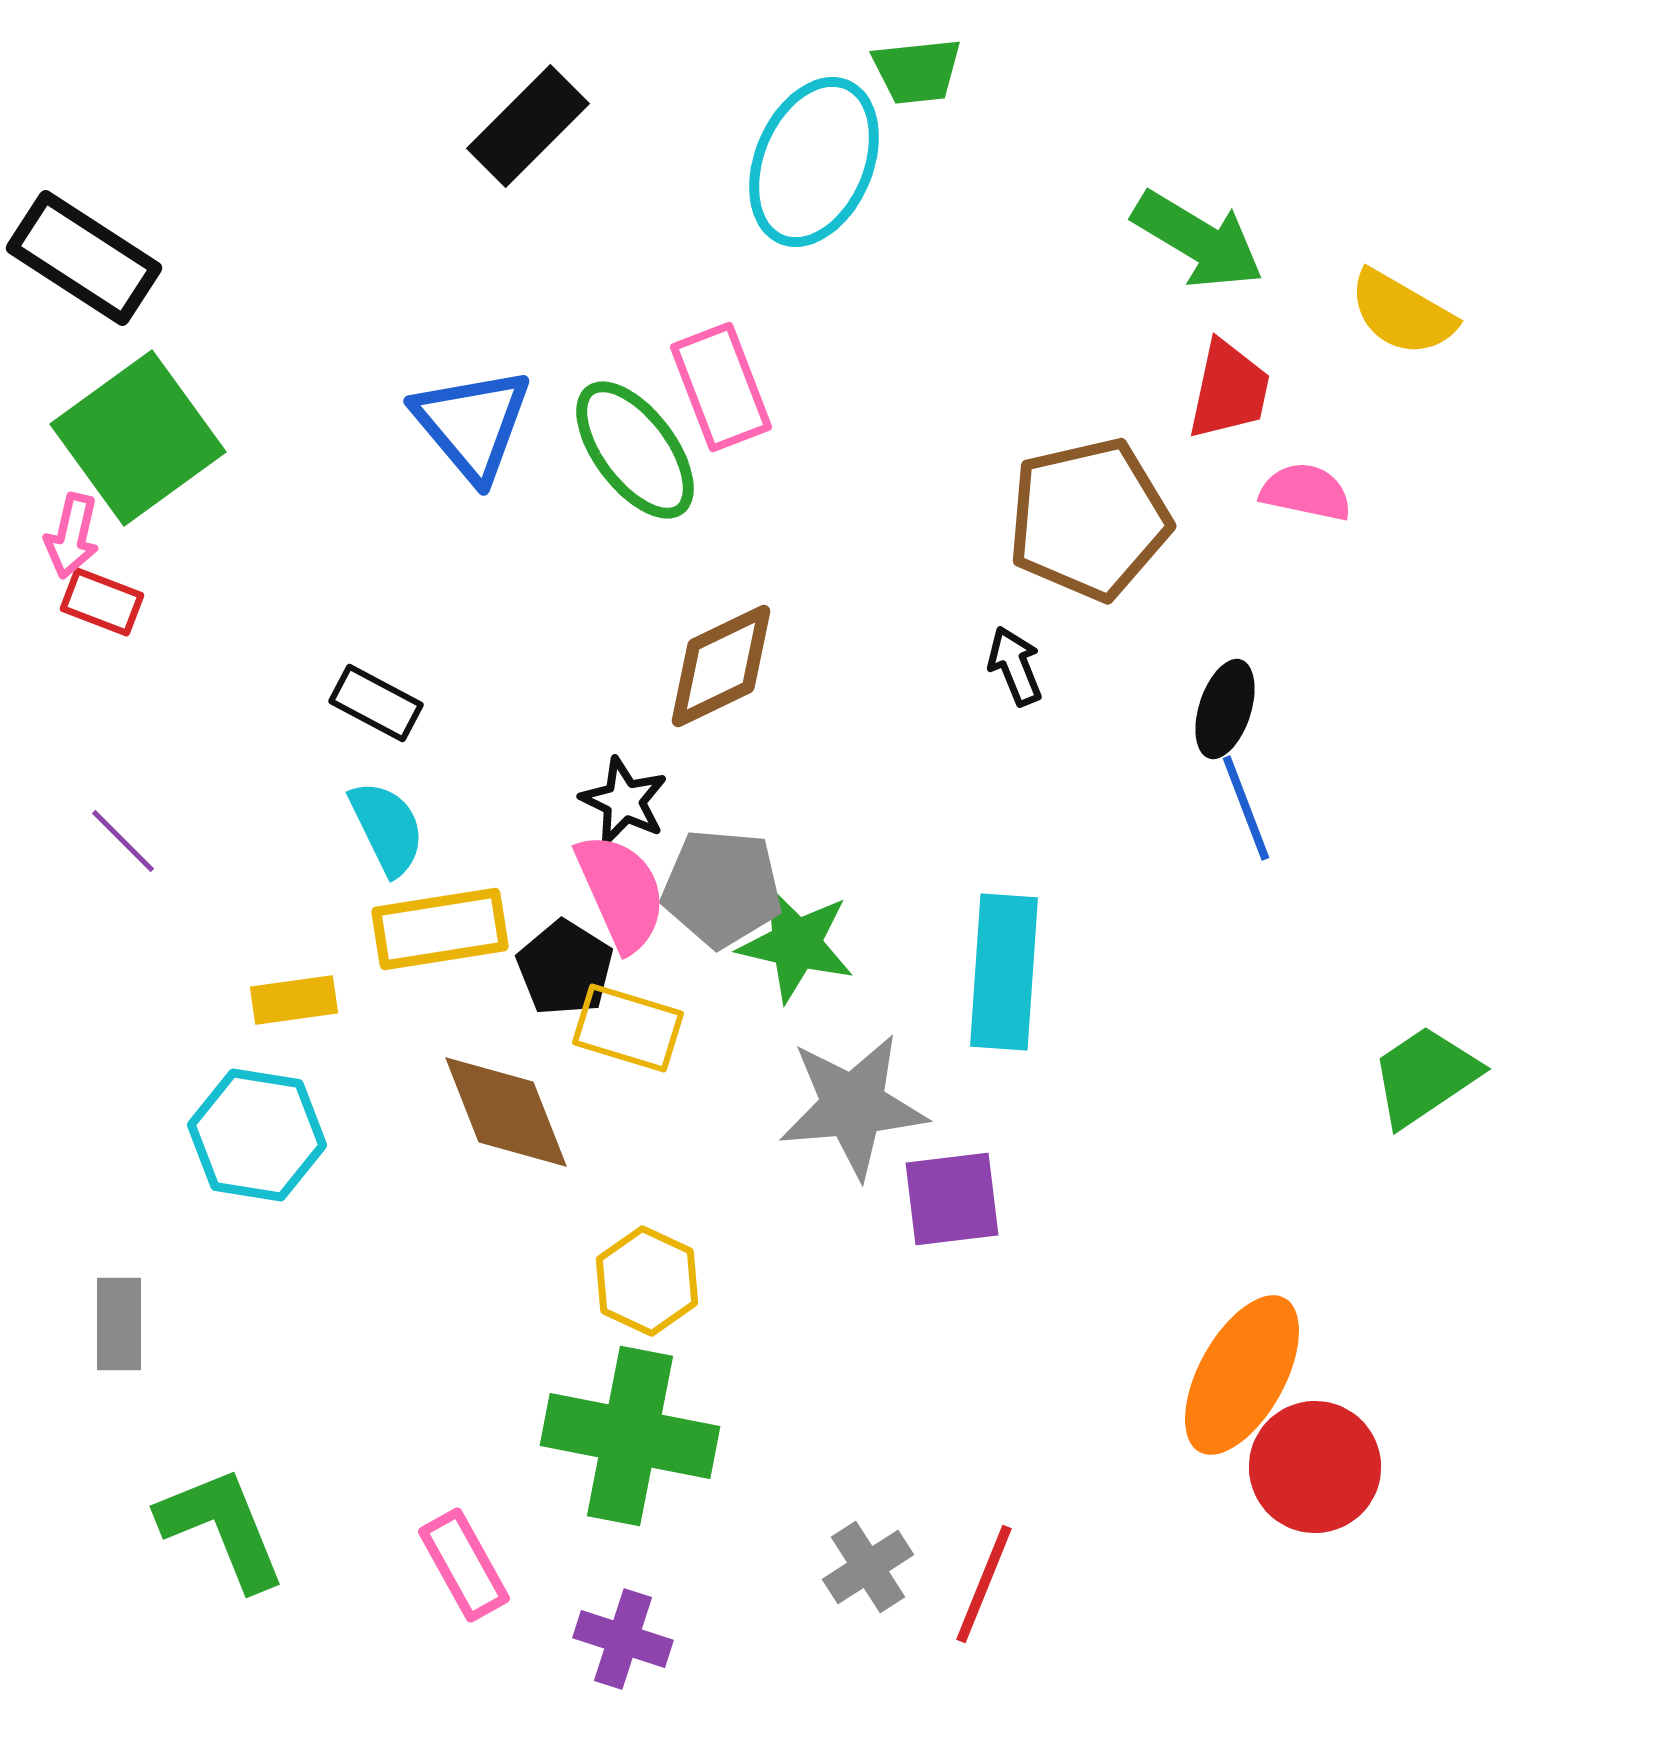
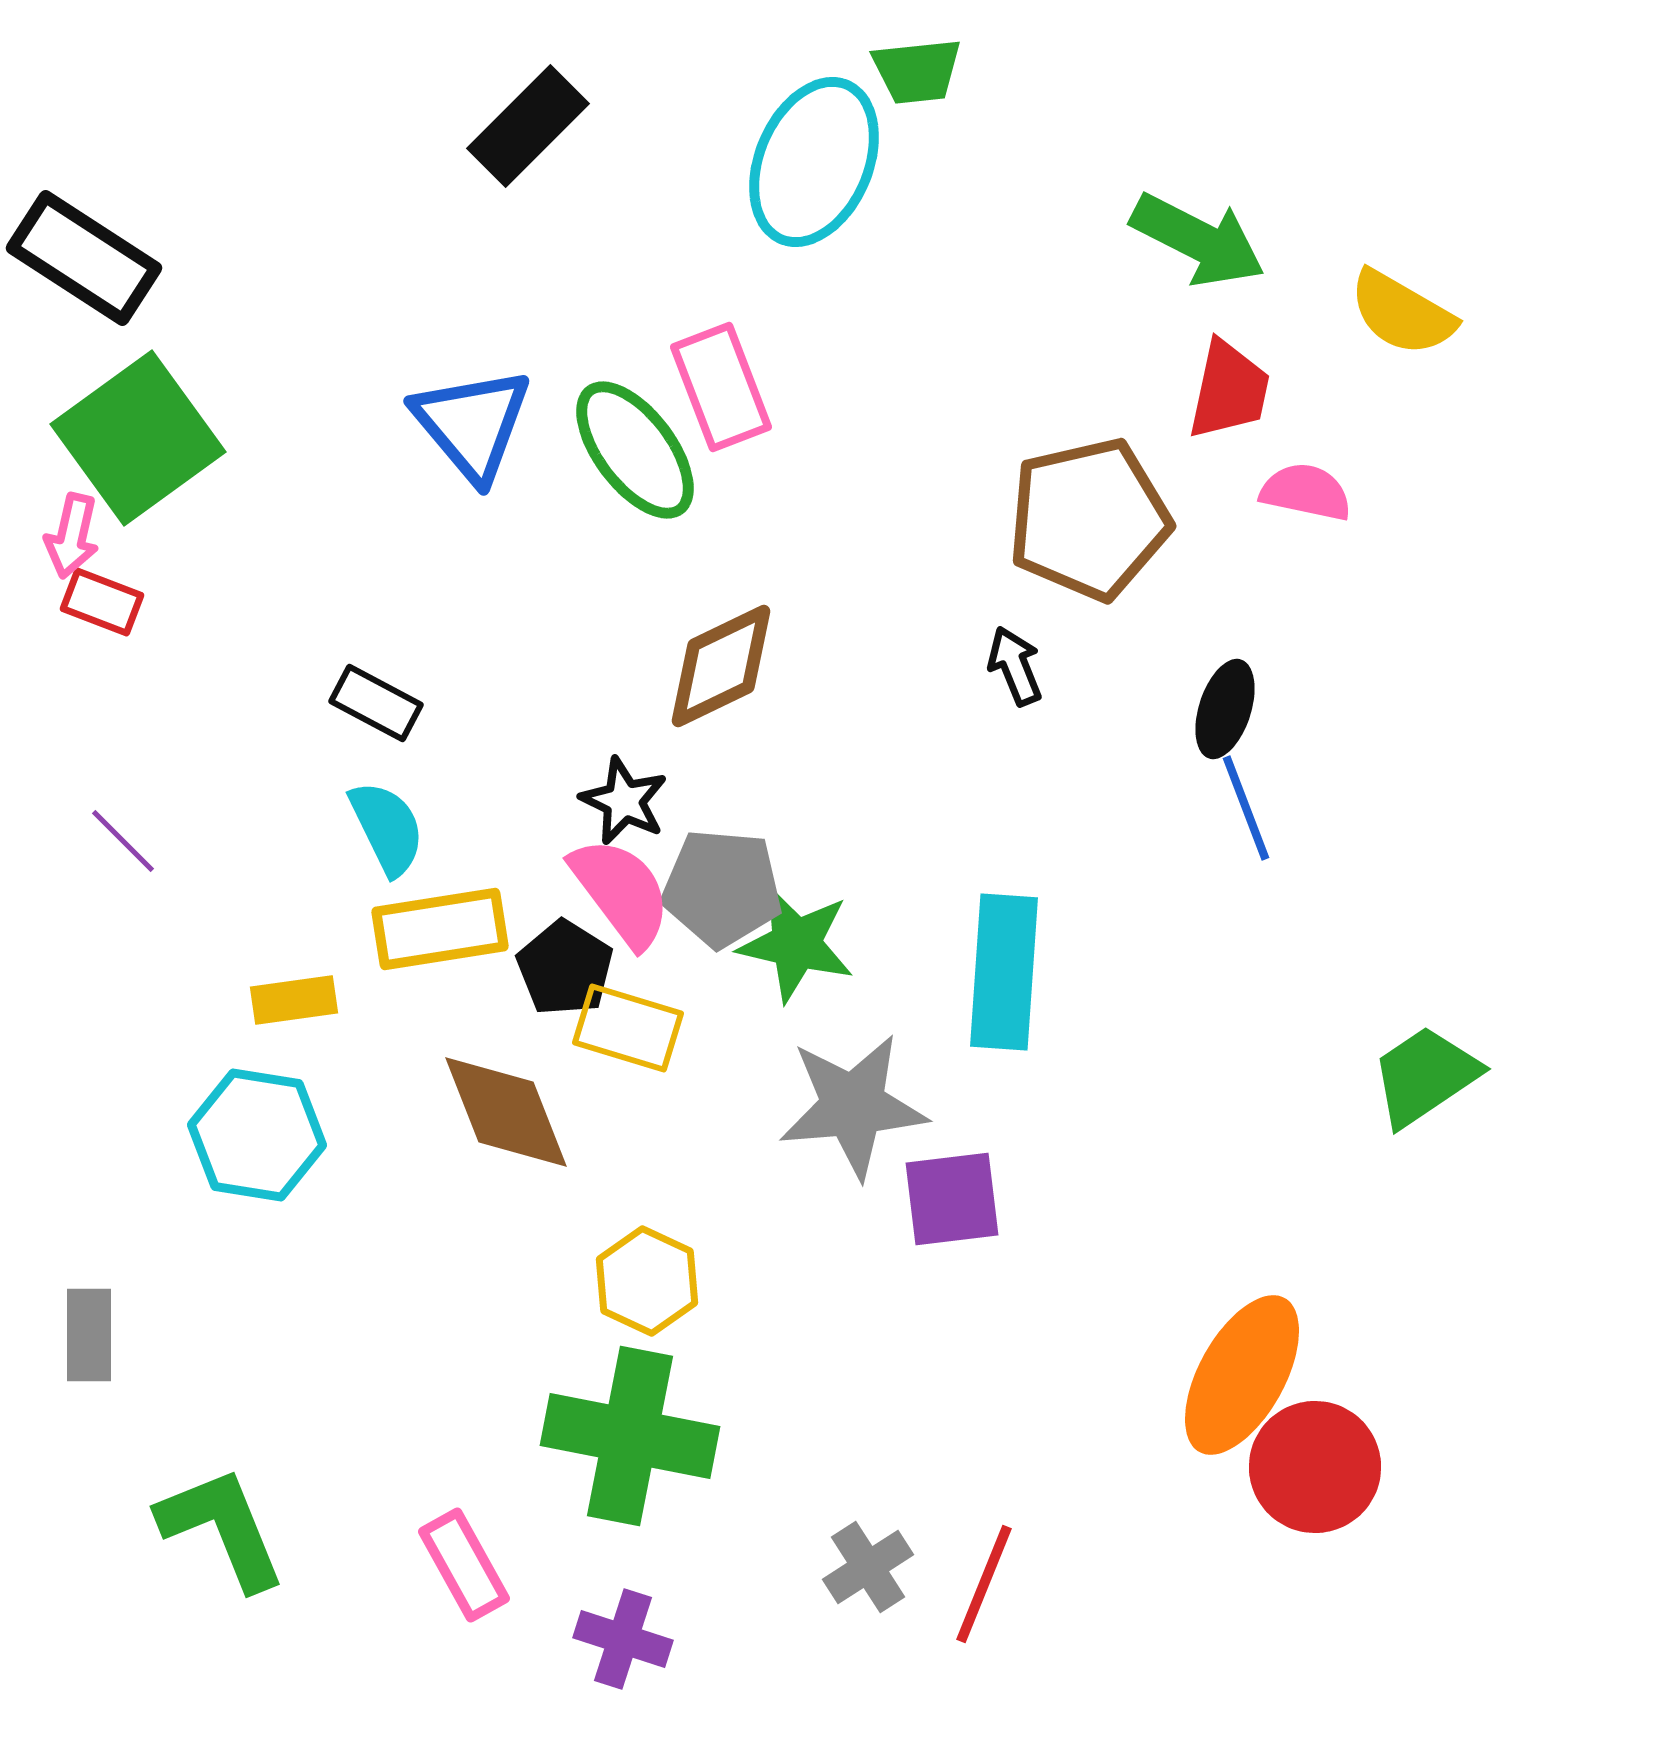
green arrow at (1198, 240): rotated 4 degrees counterclockwise
pink semicircle at (621, 892): rotated 13 degrees counterclockwise
gray rectangle at (119, 1324): moved 30 px left, 11 px down
